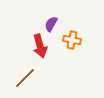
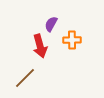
orange cross: rotated 12 degrees counterclockwise
